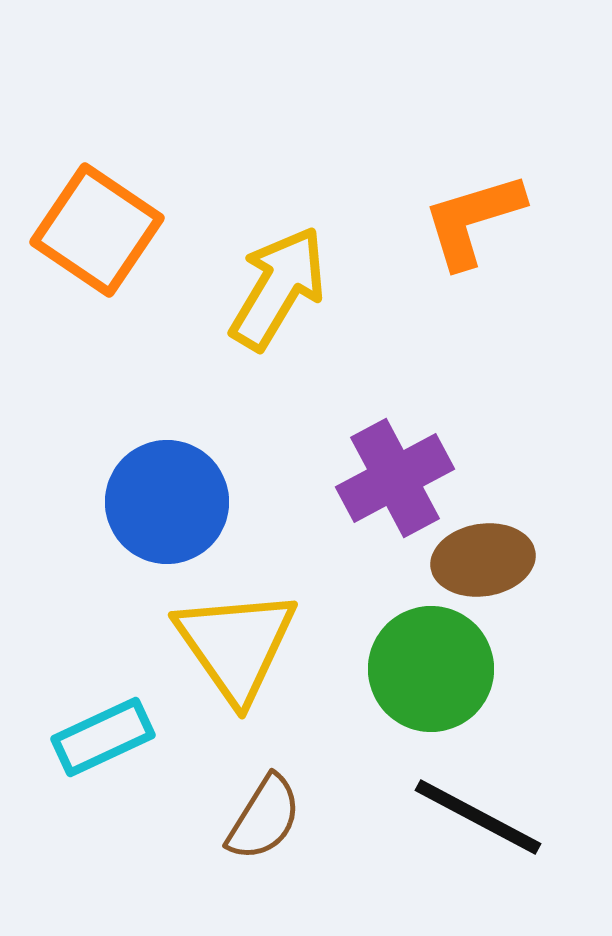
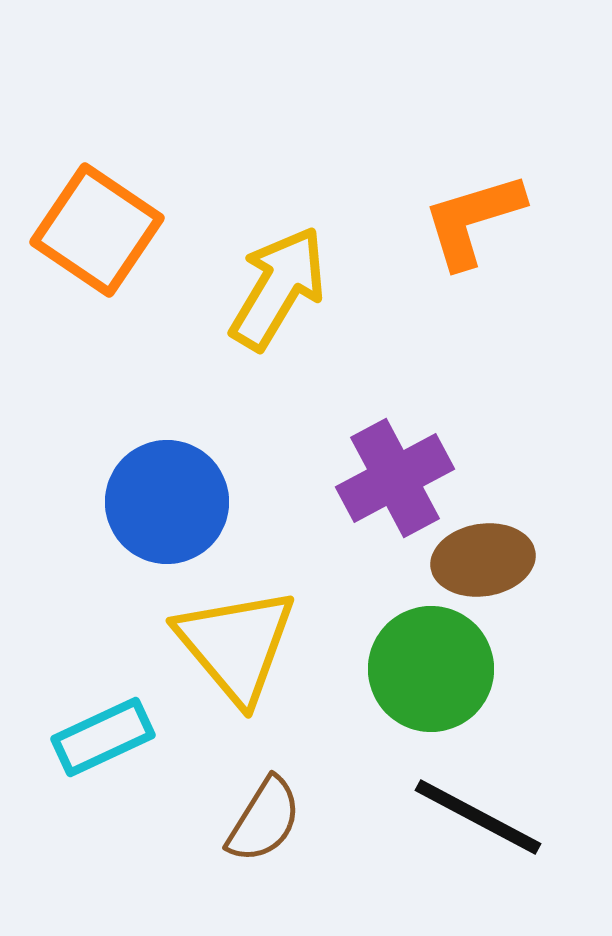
yellow triangle: rotated 5 degrees counterclockwise
brown semicircle: moved 2 px down
